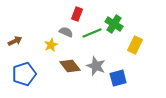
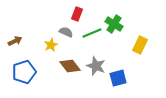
yellow rectangle: moved 5 px right
blue pentagon: moved 2 px up
